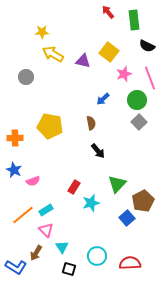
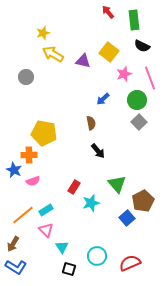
yellow star: moved 1 px right, 1 px down; rotated 16 degrees counterclockwise
black semicircle: moved 5 px left
yellow pentagon: moved 6 px left, 7 px down
orange cross: moved 14 px right, 17 px down
green triangle: rotated 24 degrees counterclockwise
brown arrow: moved 23 px left, 9 px up
red semicircle: rotated 20 degrees counterclockwise
